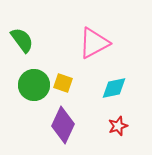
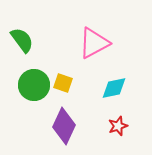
purple diamond: moved 1 px right, 1 px down
